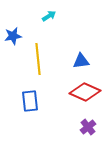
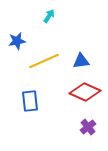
cyan arrow: rotated 24 degrees counterclockwise
blue star: moved 4 px right, 5 px down
yellow line: moved 6 px right, 2 px down; rotated 72 degrees clockwise
